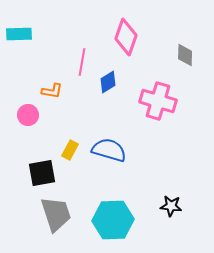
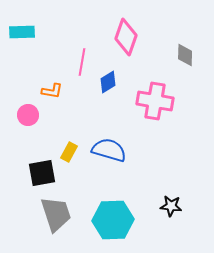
cyan rectangle: moved 3 px right, 2 px up
pink cross: moved 3 px left; rotated 6 degrees counterclockwise
yellow rectangle: moved 1 px left, 2 px down
